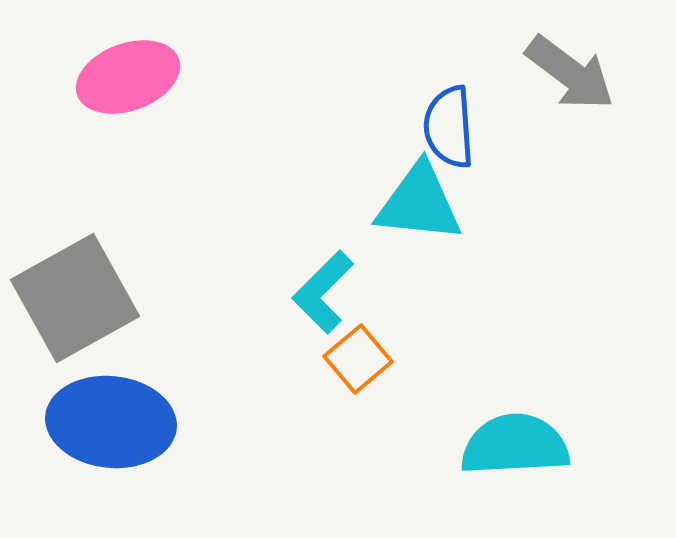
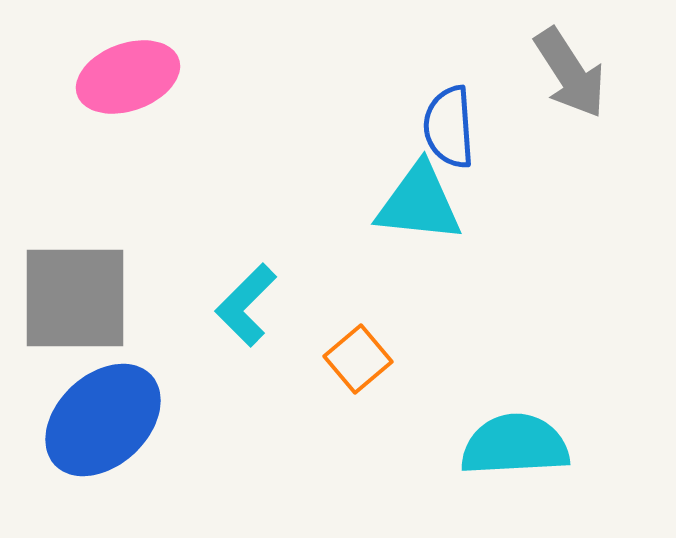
gray arrow: rotated 20 degrees clockwise
cyan L-shape: moved 77 px left, 13 px down
gray square: rotated 29 degrees clockwise
blue ellipse: moved 8 px left, 2 px up; rotated 49 degrees counterclockwise
